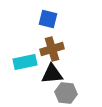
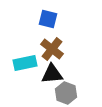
brown cross: rotated 35 degrees counterclockwise
cyan rectangle: moved 1 px down
gray hexagon: rotated 15 degrees clockwise
